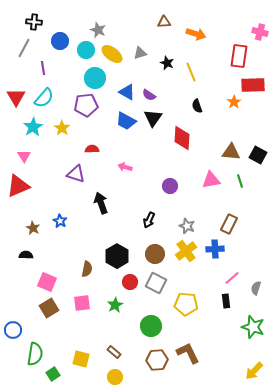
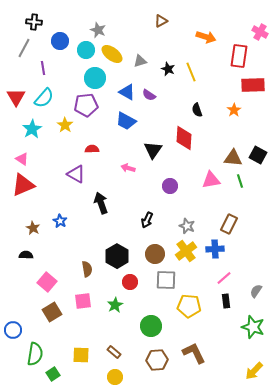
brown triangle at (164, 22): moved 3 px left, 1 px up; rotated 24 degrees counterclockwise
pink cross at (260, 32): rotated 14 degrees clockwise
orange arrow at (196, 34): moved 10 px right, 3 px down
gray triangle at (140, 53): moved 8 px down
black star at (167, 63): moved 1 px right, 6 px down
orange star at (234, 102): moved 8 px down
black semicircle at (197, 106): moved 4 px down
black triangle at (153, 118): moved 32 px down
cyan star at (33, 127): moved 1 px left, 2 px down
yellow star at (62, 128): moved 3 px right, 3 px up
red diamond at (182, 138): moved 2 px right
brown triangle at (231, 152): moved 2 px right, 6 px down
pink triangle at (24, 156): moved 2 px left, 3 px down; rotated 24 degrees counterclockwise
pink arrow at (125, 167): moved 3 px right, 1 px down
purple triangle at (76, 174): rotated 12 degrees clockwise
red triangle at (18, 186): moved 5 px right, 1 px up
black arrow at (149, 220): moved 2 px left
brown semicircle at (87, 269): rotated 21 degrees counterclockwise
pink line at (232, 278): moved 8 px left
pink square at (47, 282): rotated 18 degrees clockwise
gray square at (156, 283): moved 10 px right, 3 px up; rotated 25 degrees counterclockwise
gray semicircle at (256, 288): moved 3 px down; rotated 16 degrees clockwise
pink square at (82, 303): moved 1 px right, 2 px up
yellow pentagon at (186, 304): moved 3 px right, 2 px down
brown square at (49, 308): moved 3 px right, 4 px down
brown L-shape at (188, 353): moved 6 px right
yellow square at (81, 359): moved 4 px up; rotated 12 degrees counterclockwise
